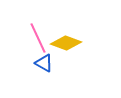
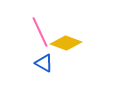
pink line: moved 2 px right, 6 px up
